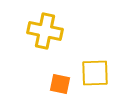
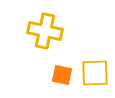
orange square: moved 2 px right, 9 px up
